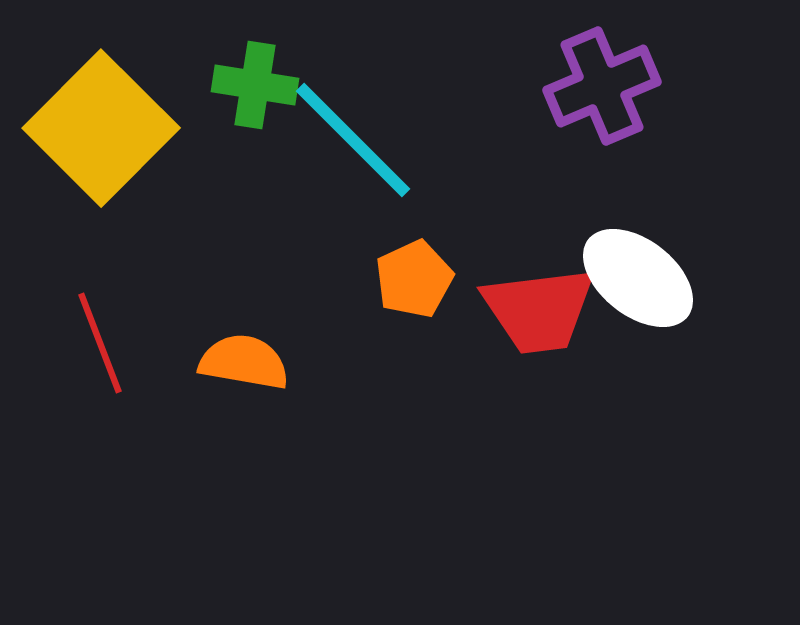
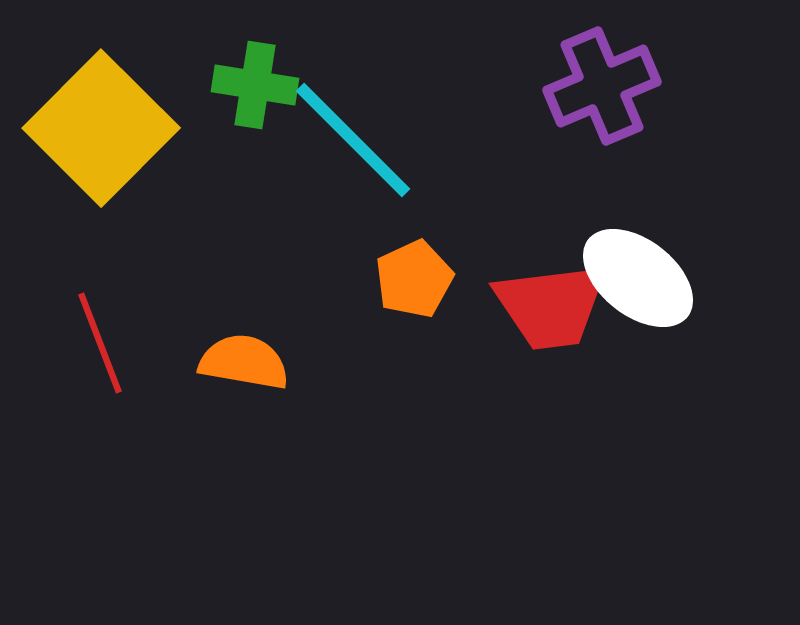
red trapezoid: moved 12 px right, 4 px up
